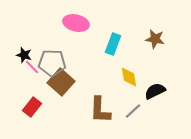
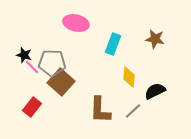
yellow diamond: rotated 15 degrees clockwise
